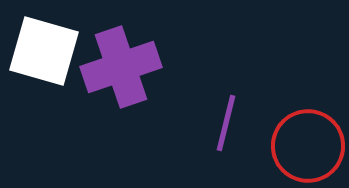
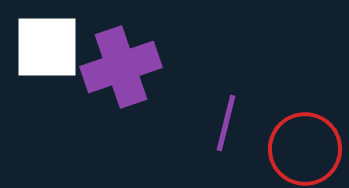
white square: moved 3 px right, 4 px up; rotated 16 degrees counterclockwise
red circle: moved 3 px left, 3 px down
